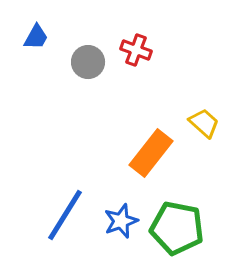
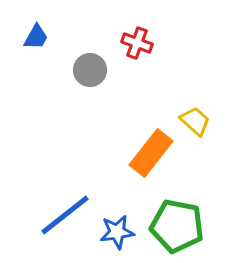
red cross: moved 1 px right, 7 px up
gray circle: moved 2 px right, 8 px down
yellow trapezoid: moved 9 px left, 2 px up
blue line: rotated 20 degrees clockwise
blue star: moved 4 px left, 11 px down; rotated 12 degrees clockwise
green pentagon: moved 2 px up
